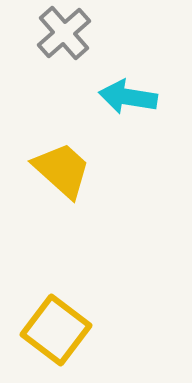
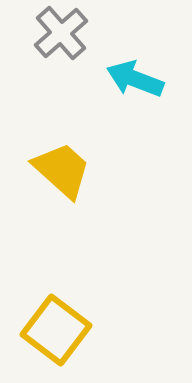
gray cross: moved 3 px left
cyan arrow: moved 7 px right, 18 px up; rotated 12 degrees clockwise
